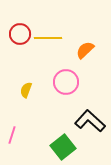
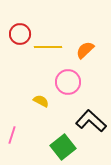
yellow line: moved 9 px down
pink circle: moved 2 px right
yellow semicircle: moved 15 px right, 11 px down; rotated 98 degrees clockwise
black L-shape: moved 1 px right
